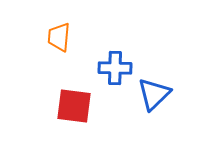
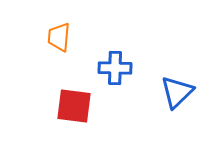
blue triangle: moved 23 px right, 2 px up
